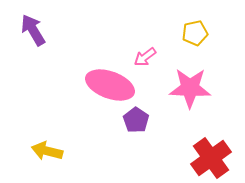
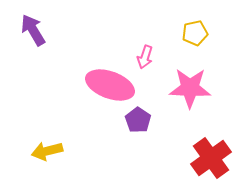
pink arrow: rotated 35 degrees counterclockwise
purple pentagon: moved 2 px right
yellow arrow: rotated 28 degrees counterclockwise
